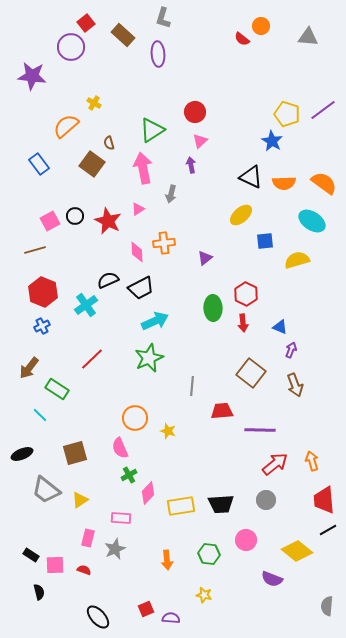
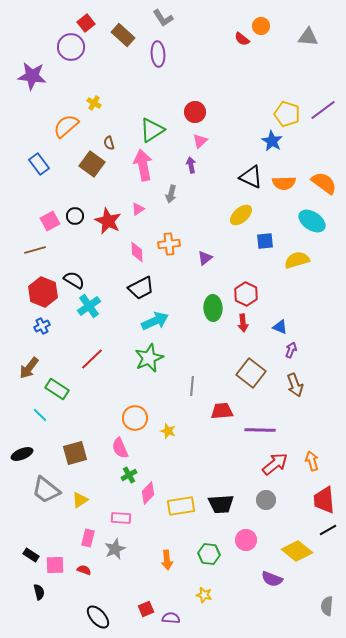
gray L-shape at (163, 18): rotated 50 degrees counterclockwise
pink arrow at (143, 168): moved 3 px up
orange cross at (164, 243): moved 5 px right, 1 px down
black semicircle at (108, 280): moved 34 px left; rotated 55 degrees clockwise
cyan cross at (86, 305): moved 3 px right, 1 px down
